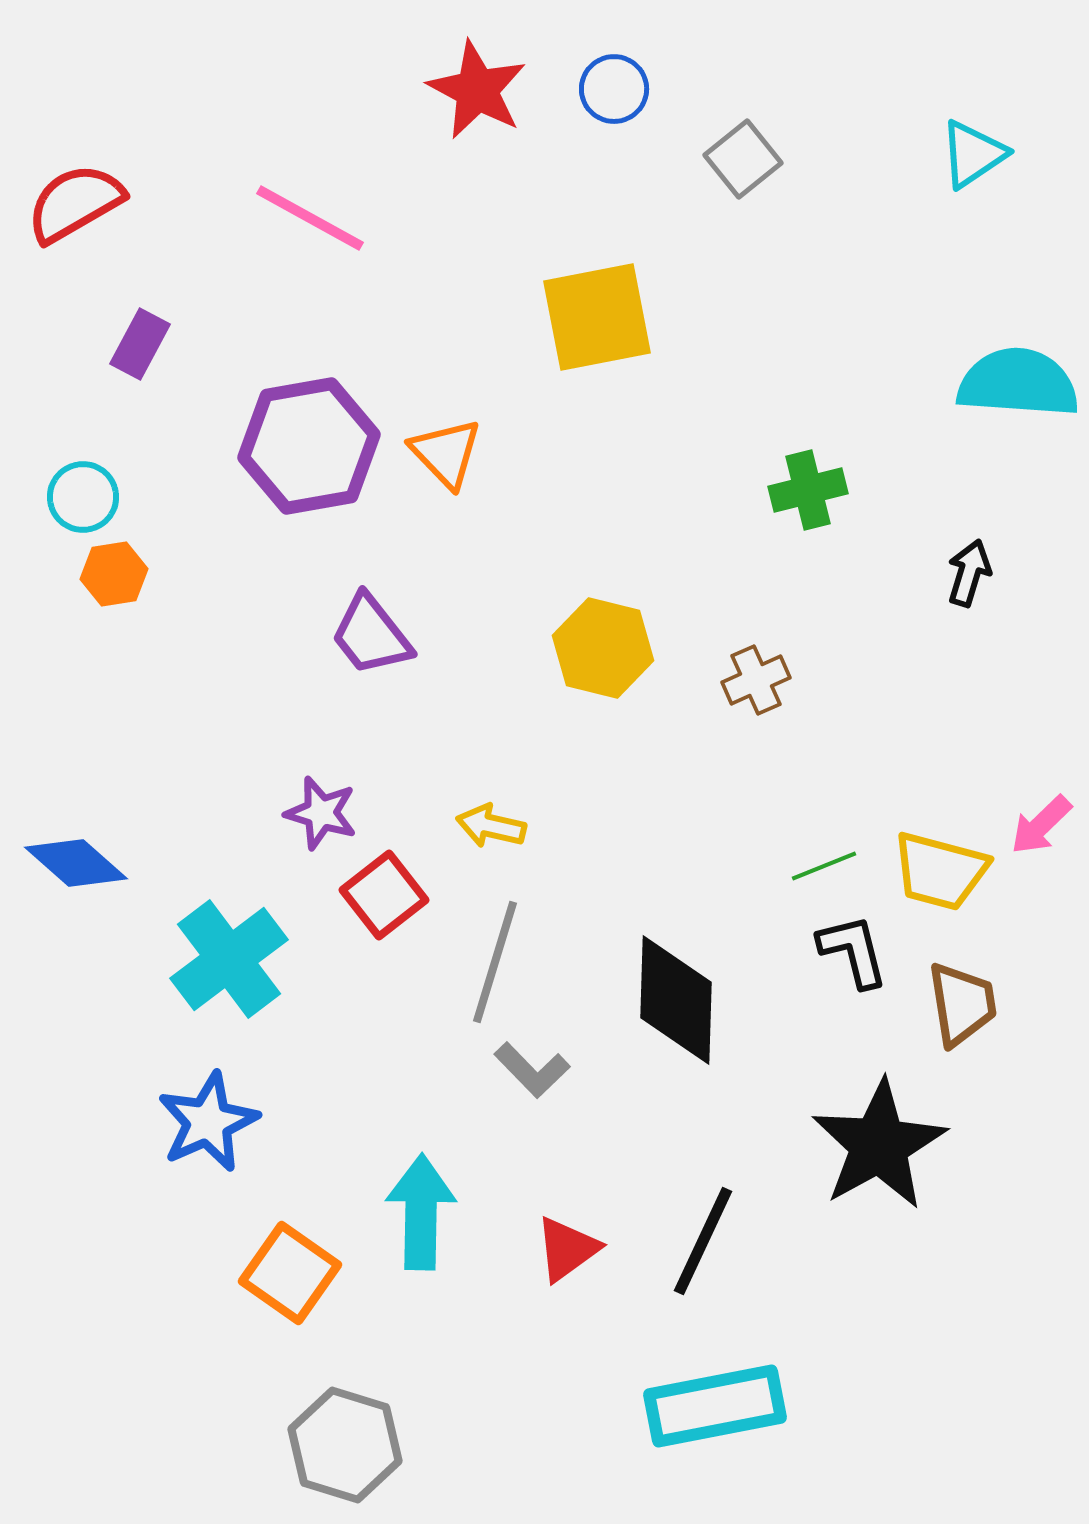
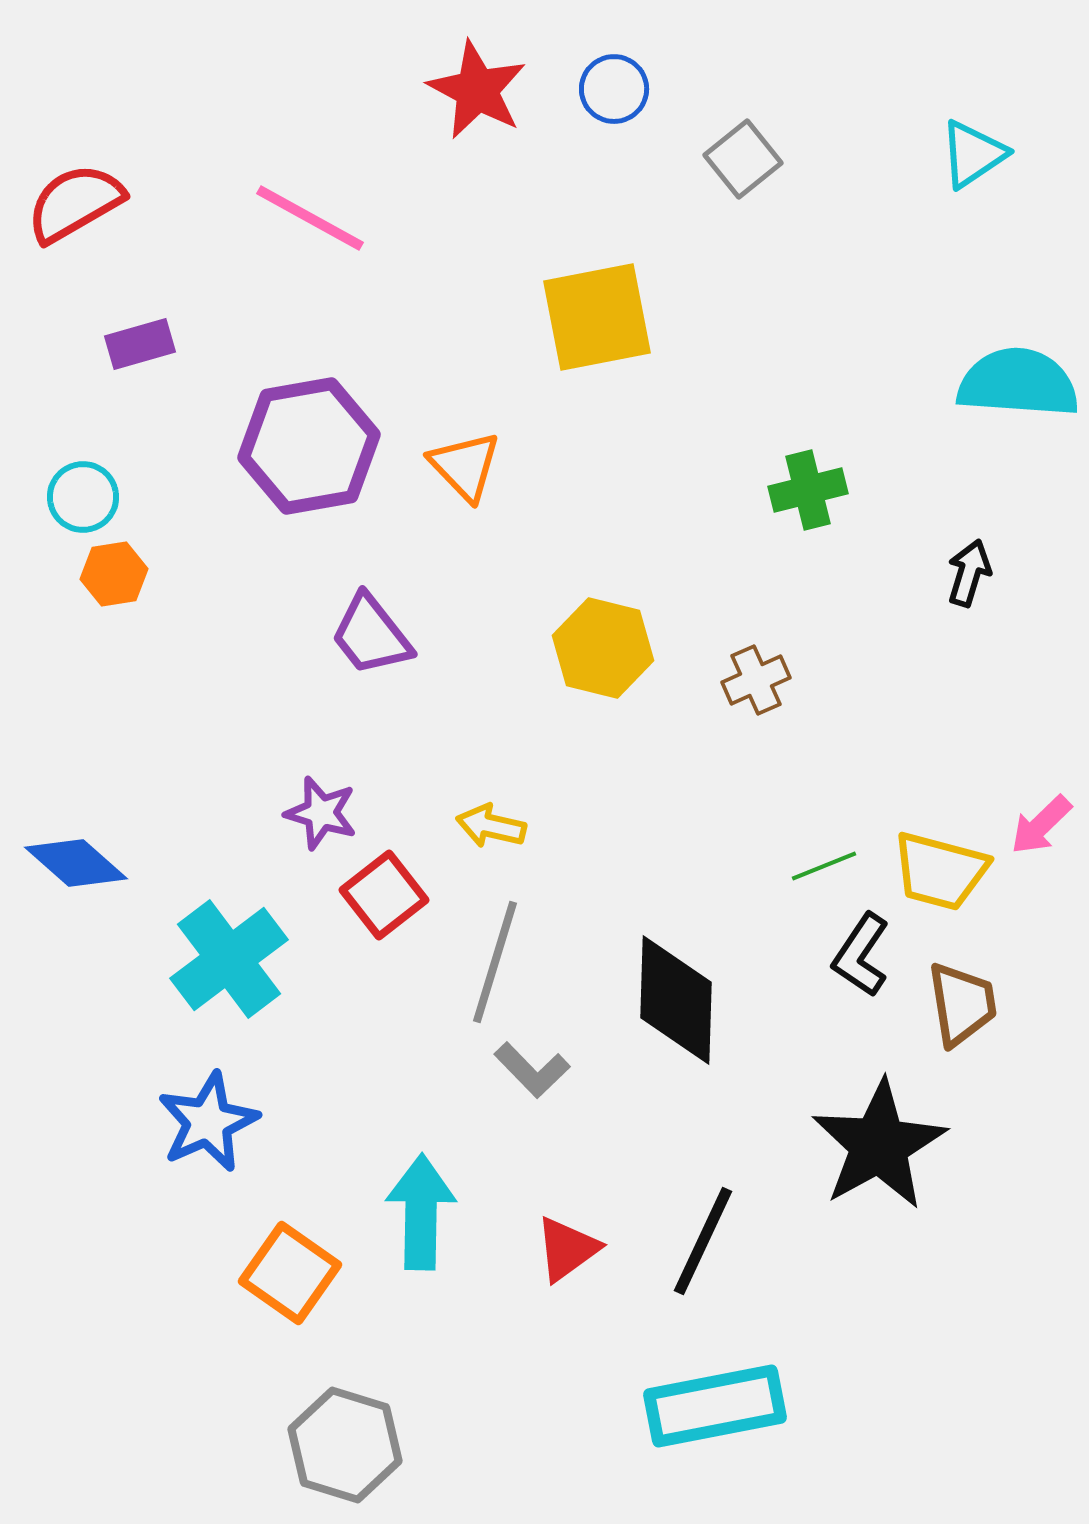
purple rectangle: rotated 46 degrees clockwise
orange triangle: moved 19 px right, 13 px down
black L-shape: moved 8 px right, 4 px down; rotated 132 degrees counterclockwise
